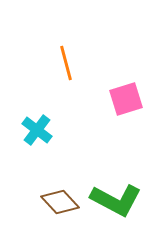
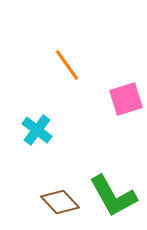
orange line: moved 1 px right, 2 px down; rotated 20 degrees counterclockwise
green L-shape: moved 3 px left, 4 px up; rotated 33 degrees clockwise
